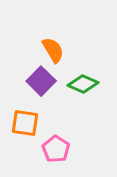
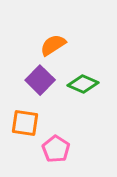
orange semicircle: moved 5 px up; rotated 92 degrees counterclockwise
purple square: moved 1 px left, 1 px up
